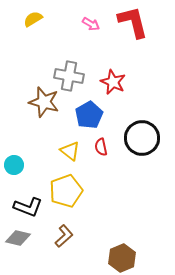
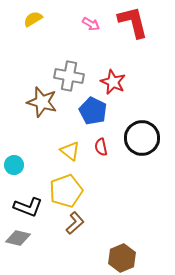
brown star: moved 2 px left
blue pentagon: moved 4 px right, 4 px up; rotated 16 degrees counterclockwise
brown L-shape: moved 11 px right, 13 px up
